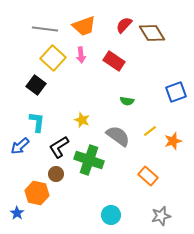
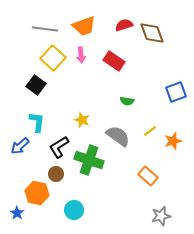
red semicircle: rotated 30 degrees clockwise
brown diamond: rotated 12 degrees clockwise
cyan circle: moved 37 px left, 5 px up
